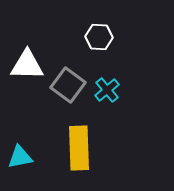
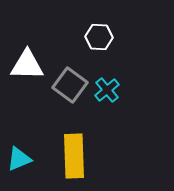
gray square: moved 2 px right
yellow rectangle: moved 5 px left, 8 px down
cyan triangle: moved 1 px left, 2 px down; rotated 12 degrees counterclockwise
